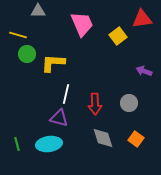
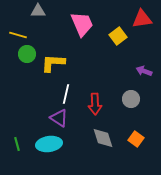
gray circle: moved 2 px right, 4 px up
purple triangle: rotated 18 degrees clockwise
